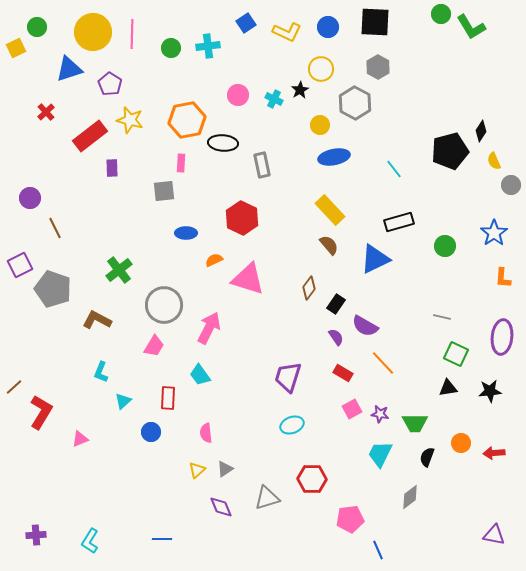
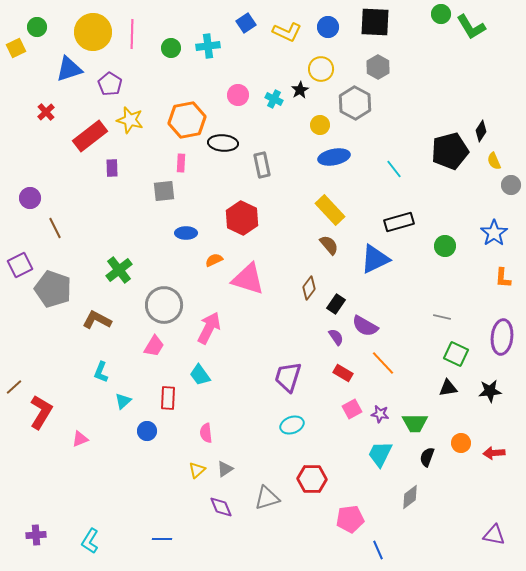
blue circle at (151, 432): moved 4 px left, 1 px up
